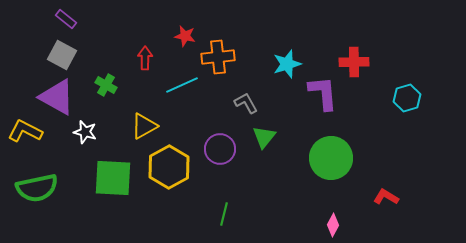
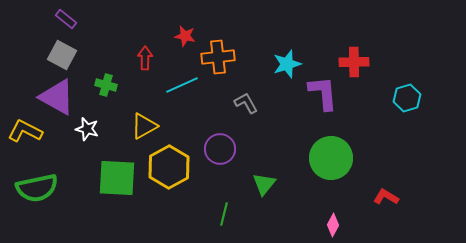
green cross: rotated 15 degrees counterclockwise
white star: moved 2 px right, 3 px up
green triangle: moved 47 px down
green square: moved 4 px right
